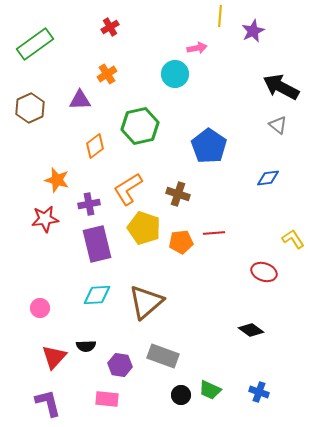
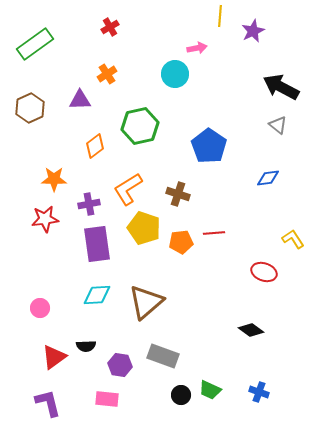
orange star: moved 3 px left, 1 px up; rotated 15 degrees counterclockwise
purple rectangle: rotated 6 degrees clockwise
red triangle: rotated 12 degrees clockwise
